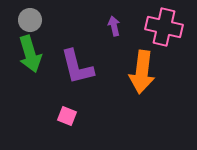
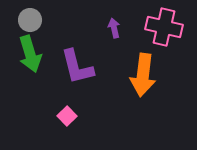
purple arrow: moved 2 px down
orange arrow: moved 1 px right, 3 px down
pink square: rotated 24 degrees clockwise
